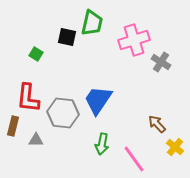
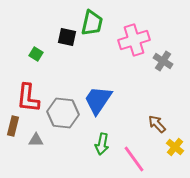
gray cross: moved 2 px right, 1 px up
